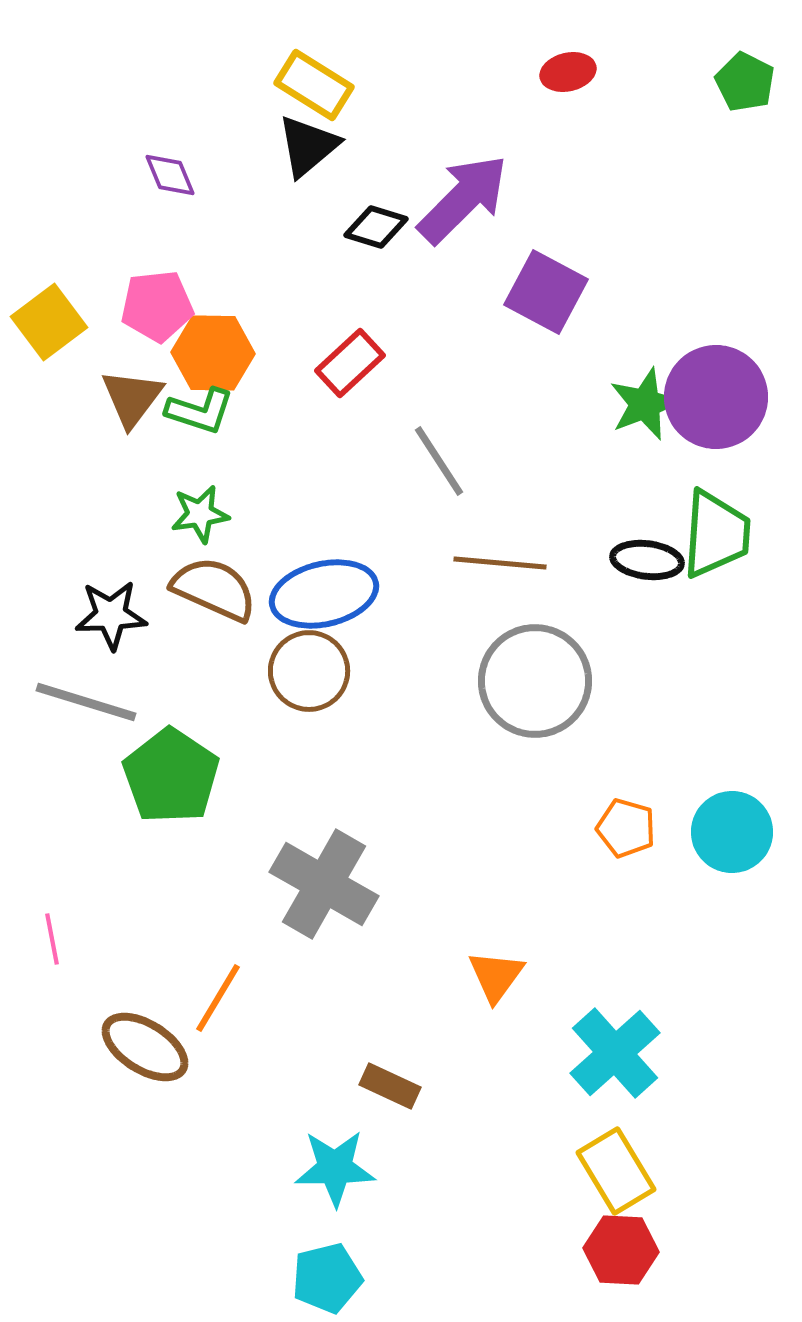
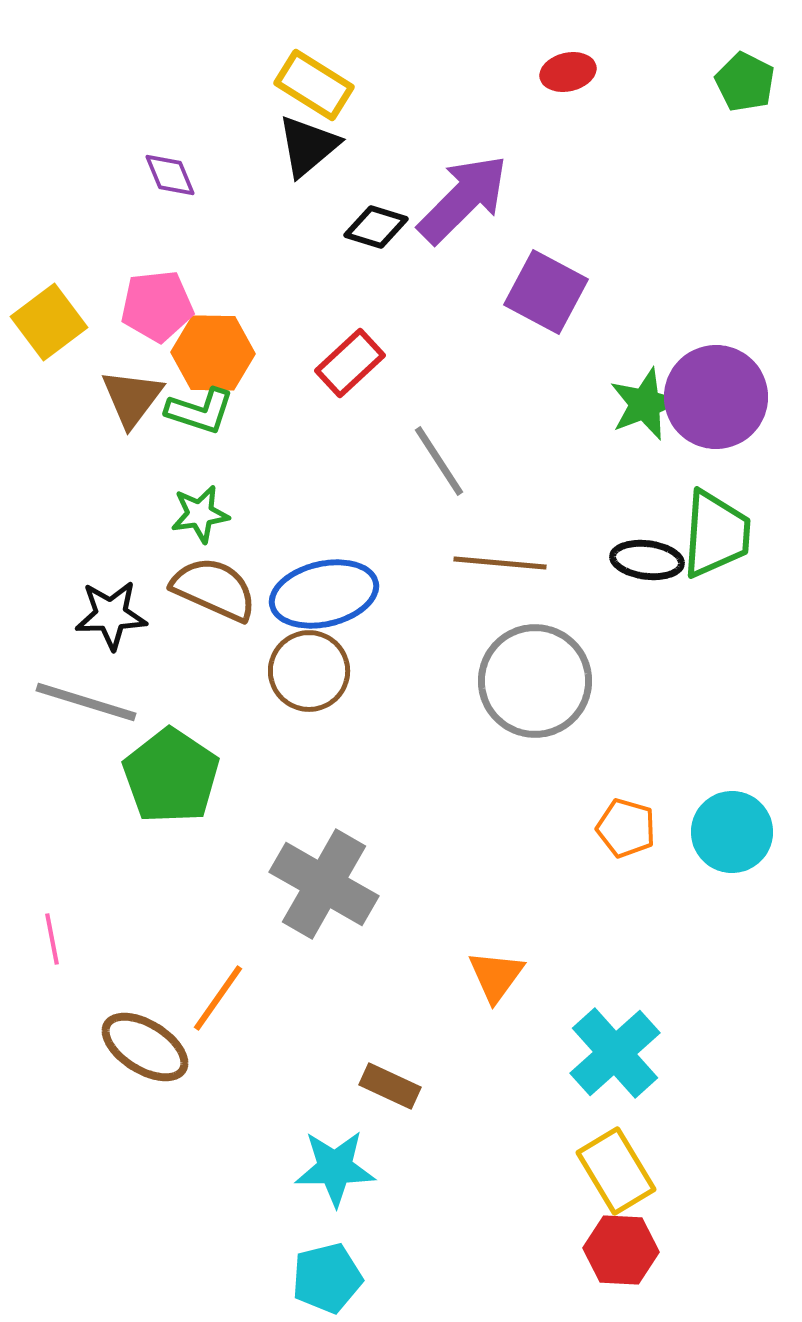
orange line at (218, 998): rotated 4 degrees clockwise
